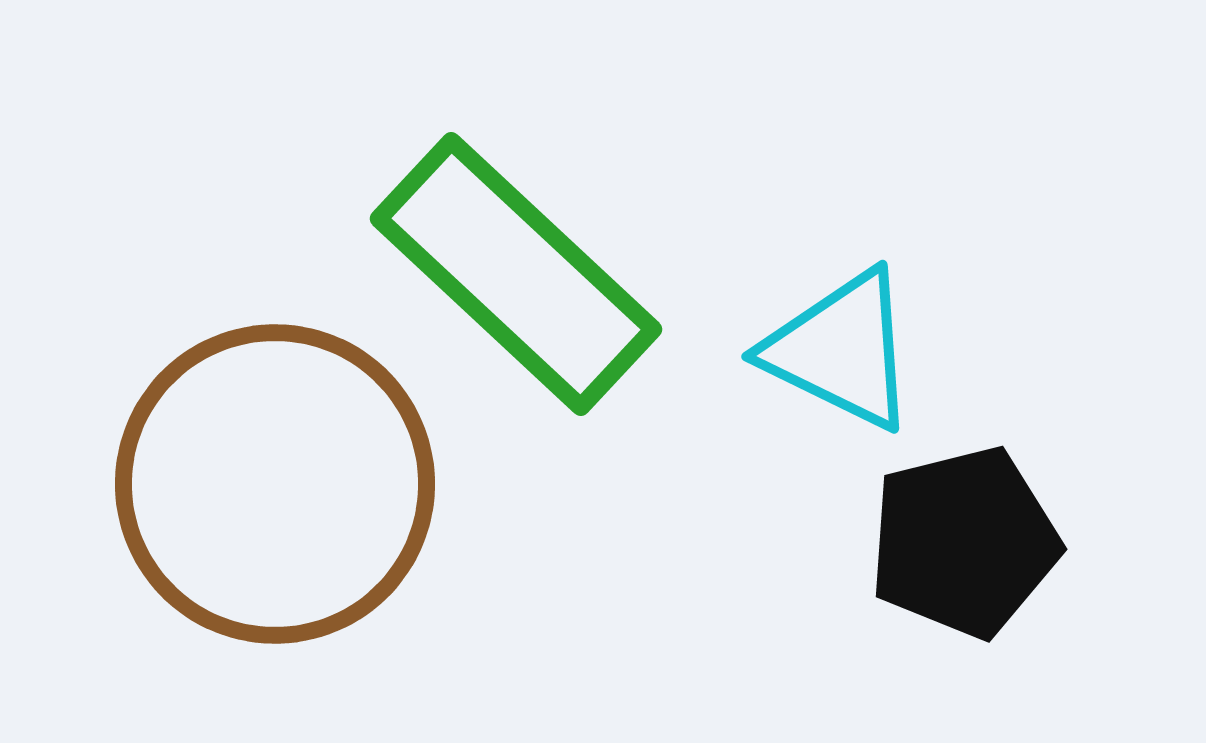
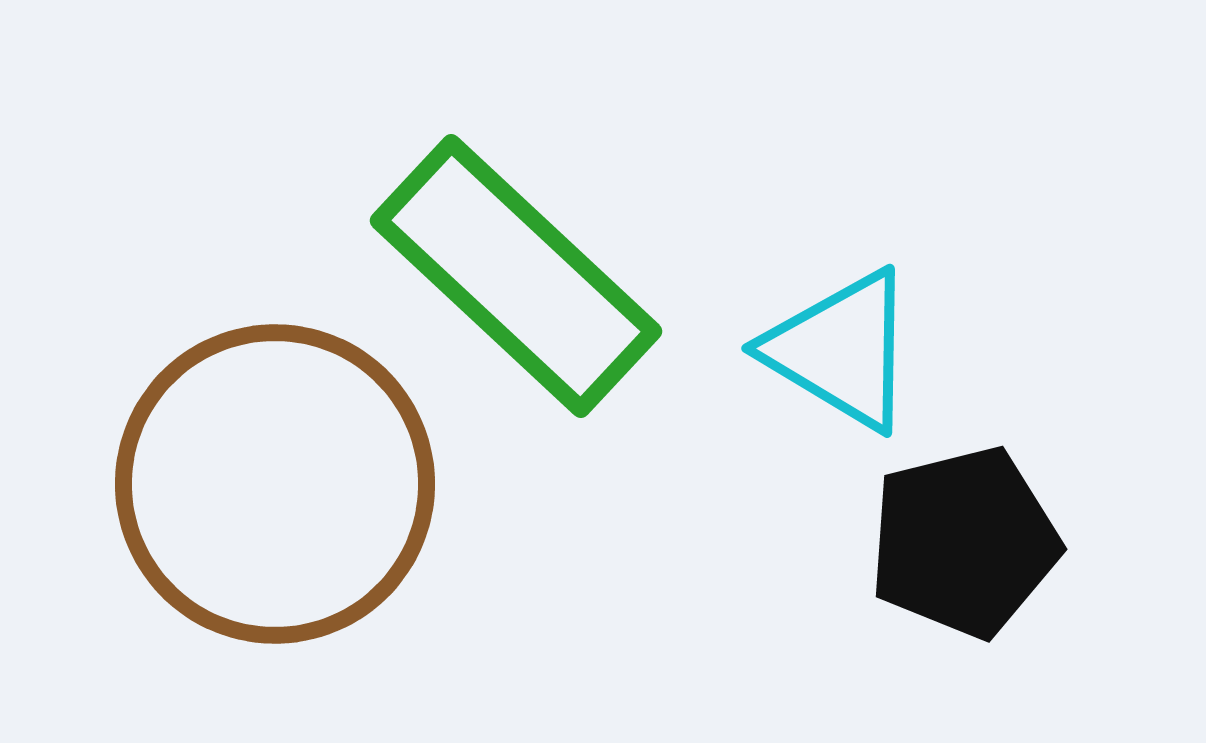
green rectangle: moved 2 px down
cyan triangle: rotated 5 degrees clockwise
